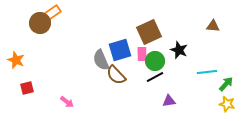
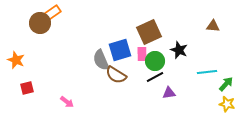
brown semicircle: rotated 15 degrees counterclockwise
purple triangle: moved 8 px up
